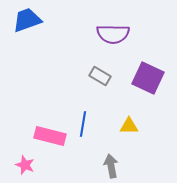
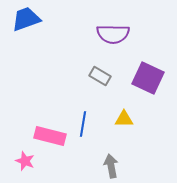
blue trapezoid: moved 1 px left, 1 px up
yellow triangle: moved 5 px left, 7 px up
pink star: moved 4 px up
